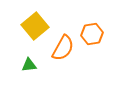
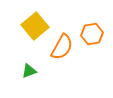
orange semicircle: moved 1 px left, 1 px up
green triangle: moved 6 px down; rotated 14 degrees counterclockwise
